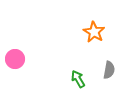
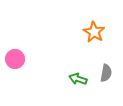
gray semicircle: moved 3 px left, 3 px down
green arrow: rotated 42 degrees counterclockwise
